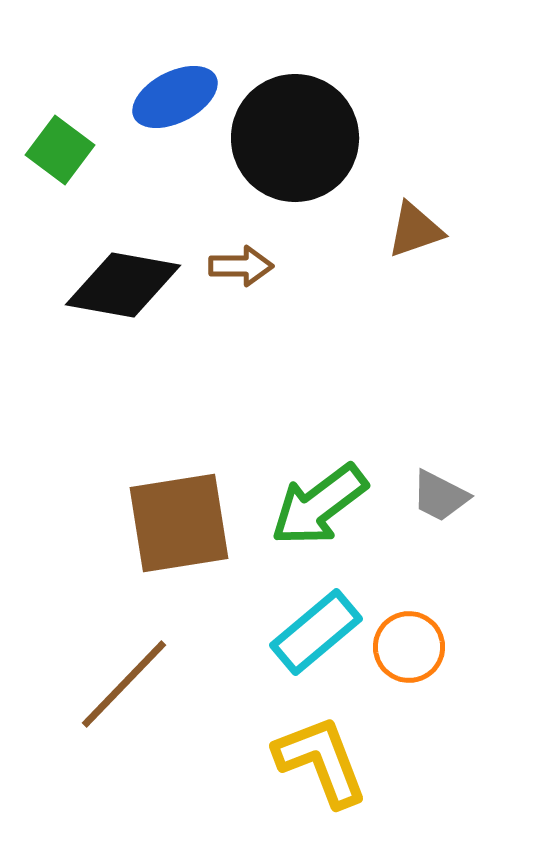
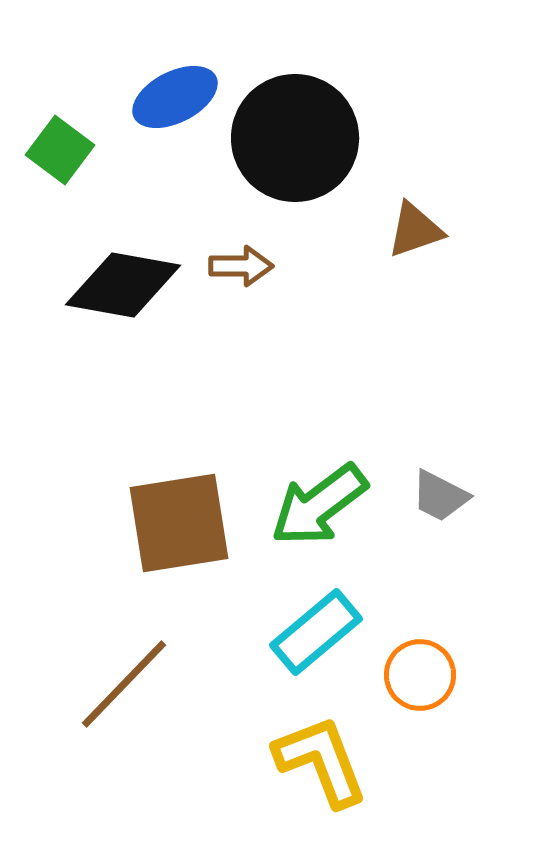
orange circle: moved 11 px right, 28 px down
